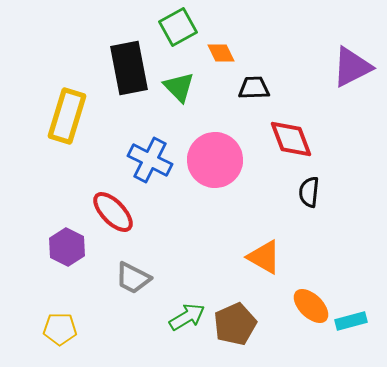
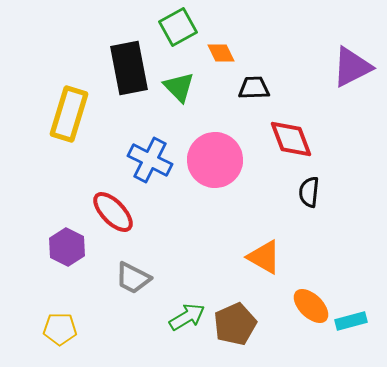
yellow rectangle: moved 2 px right, 2 px up
